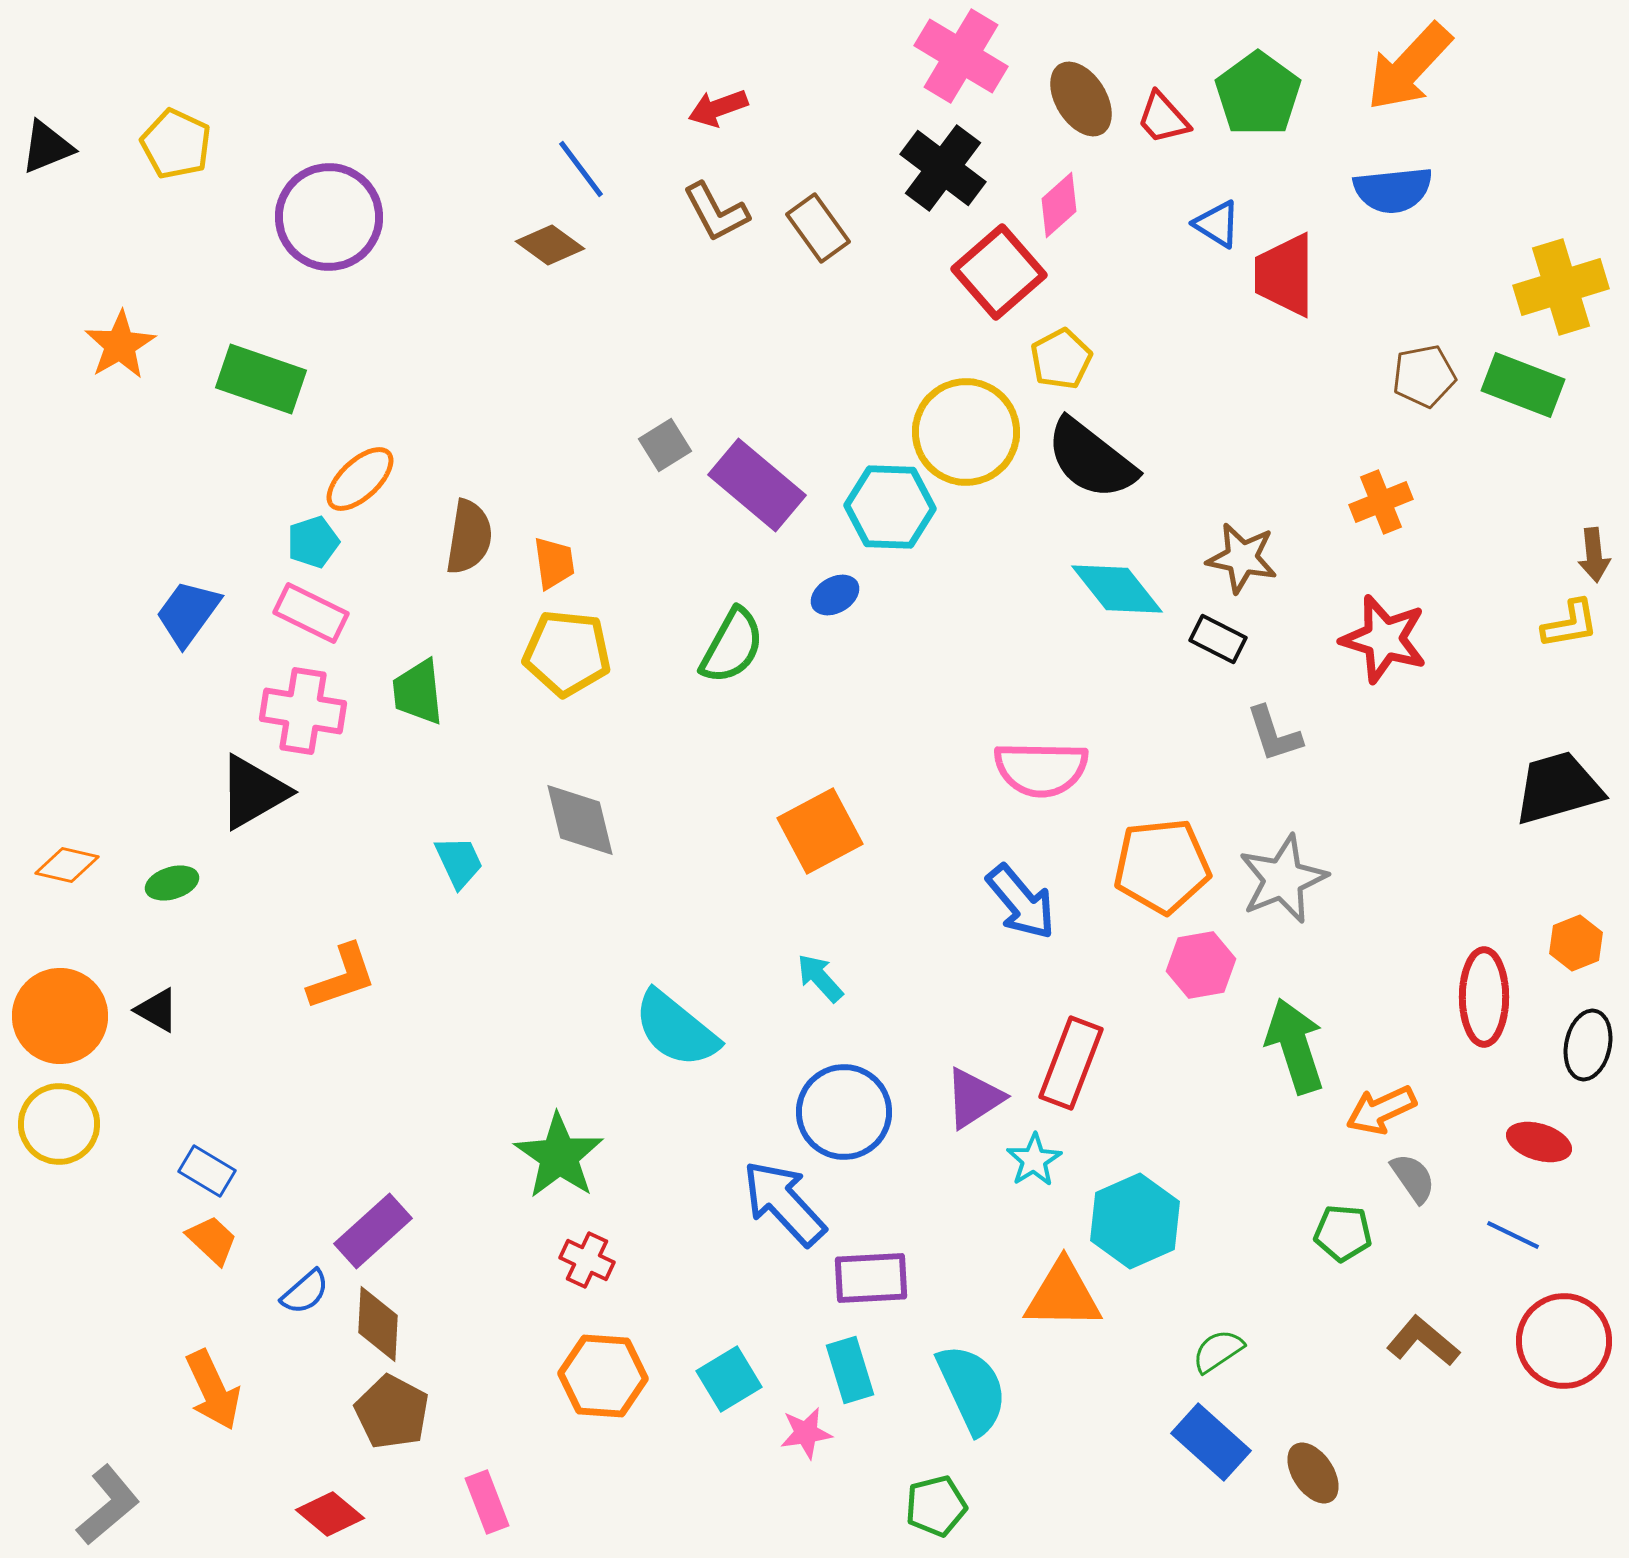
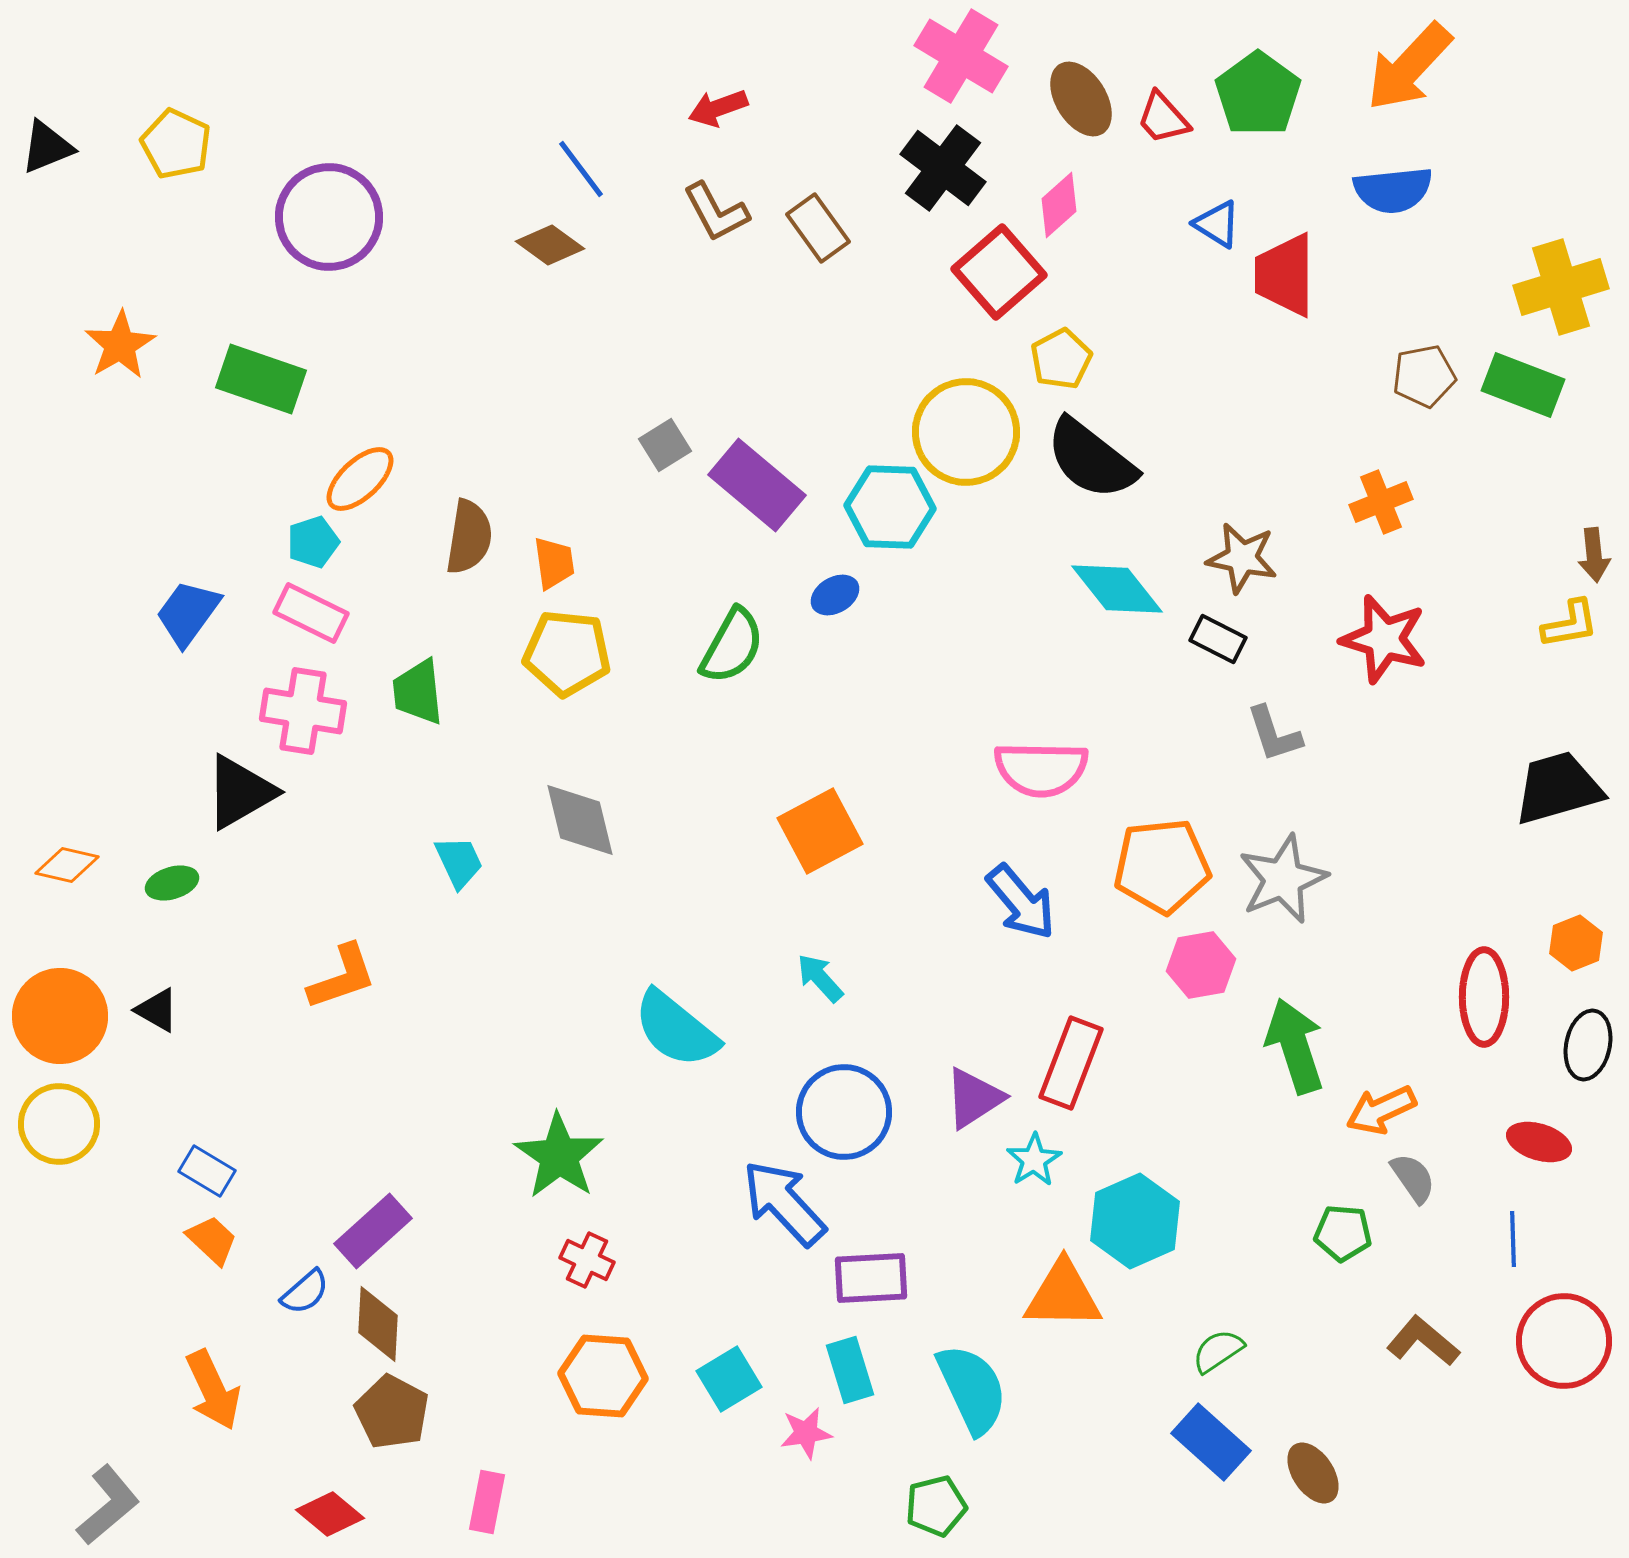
black triangle at (253, 792): moved 13 px left
blue line at (1513, 1235): moved 4 px down; rotated 62 degrees clockwise
pink rectangle at (487, 1502): rotated 32 degrees clockwise
